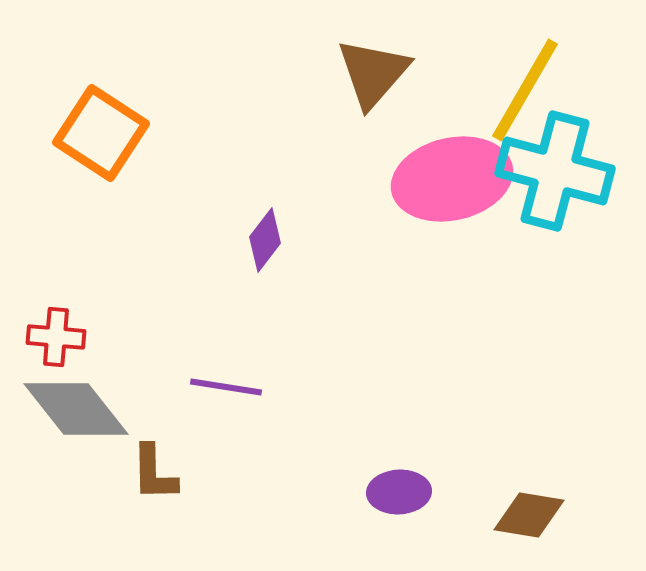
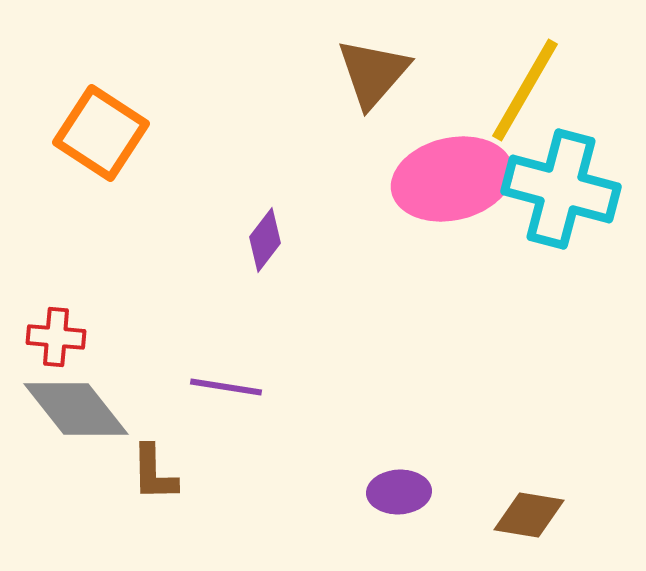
cyan cross: moved 6 px right, 18 px down
